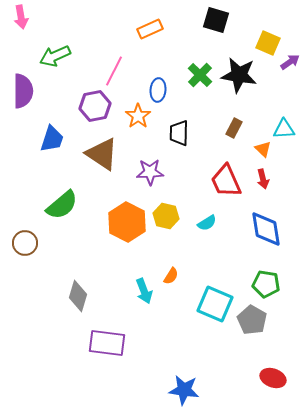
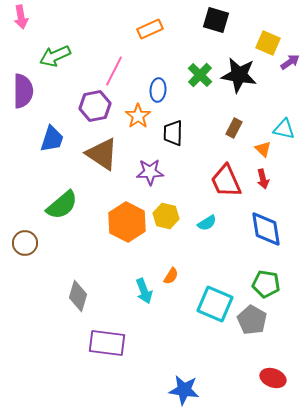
cyan triangle: rotated 15 degrees clockwise
black trapezoid: moved 6 px left
